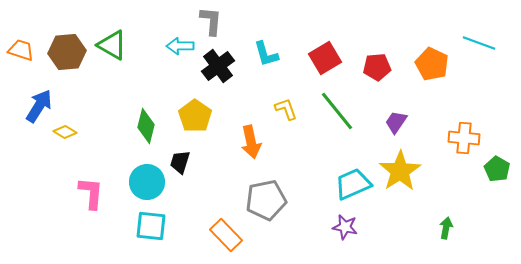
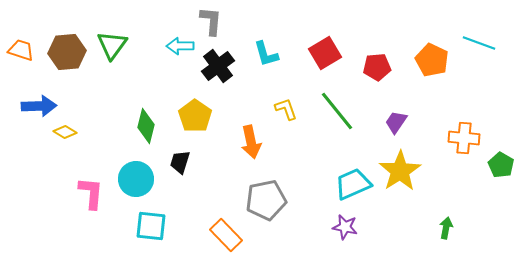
green triangle: rotated 36 degrees clockwise
red square: moved 5 px up
orange pentagon: moved 4 px up
blue arrow: rotated 56 degrees clockwise
green pentagon: moved 4 px right, 4 px up
cyan circle: moved 11 px left, 3 px up
